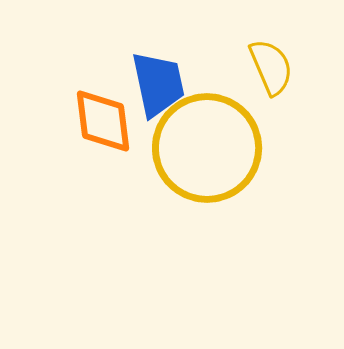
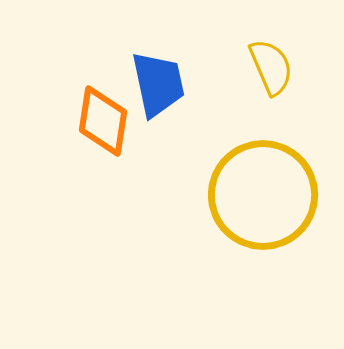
orange diamond: rotated 16 degrees clockwise
yellow circle: moved 56 px right, 47 px down
